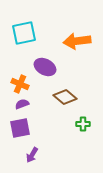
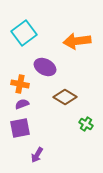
cyan square: rotated 25 degrees counterclockwise
orange cross: rotated 12 degrees counterclockwise
brown diamond: rotated 10 degrees counterclockwise
green cross: moved 3 px right; rotated 32 degrees clockwise
purple arrow: moved 5 px right
